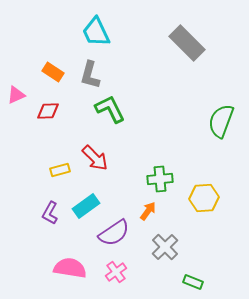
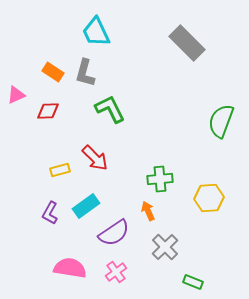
gray L-shape: moved 5 px left, 2 px up
yellow hexagon: moved 5 px right
orange arrow: rotated 60 degrees counterclockwise
